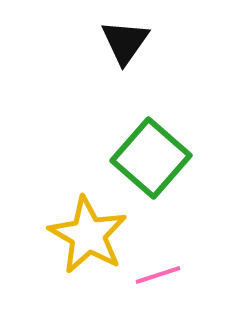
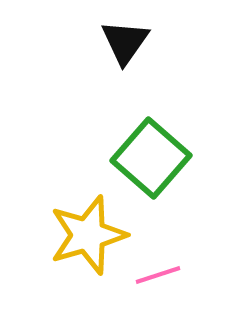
yellow star: rotated 26 degrees clockwise
